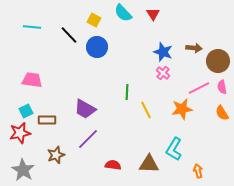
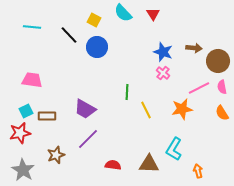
brown rectangle: moved 4 px up
